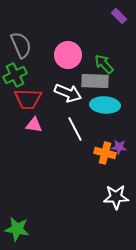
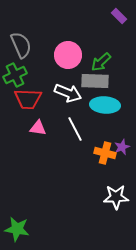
green arrow: moved 3 px left, 2 px up; rotated 90 degrees counterclockwise
pink triangle: moved 4 px right, 3 px down
purple star: moved 3 px right; rotated 28 degrees counterclockwise
